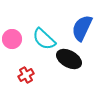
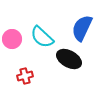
cyan semicircle: moved 2 px left, 2 px up
red cross: moved 1 px left, 1 px down; rotated 14 degrees clockwise
